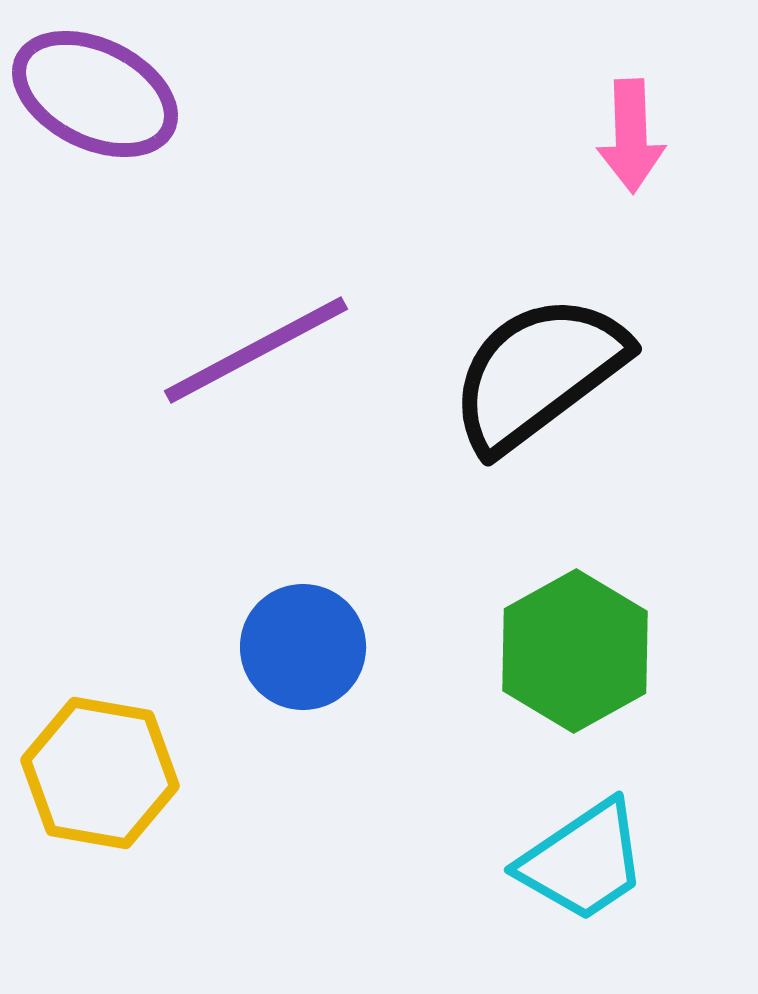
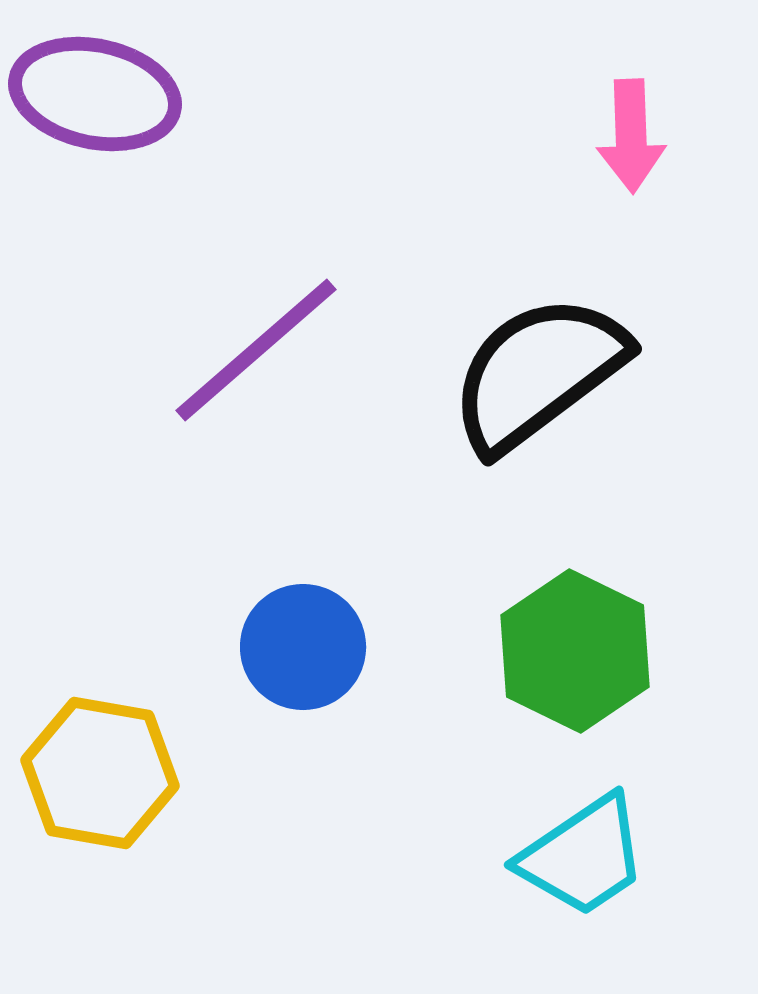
purple ellipse: rotated 14 degrees counterclockwise
purple line: rotated 13 degrees counterclockwise
green hexagon: rotated 5 degrees counterclockwise
cyan trapezoid: moved 5 px up
